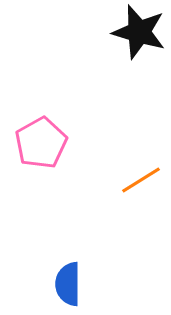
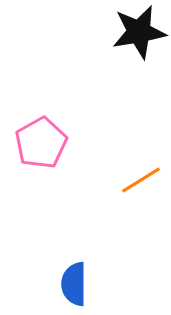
black star: rotated 26 degrees counterclockwise
blue semicircle: moved 6 px right
